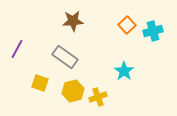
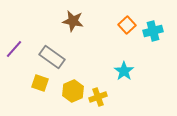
brown star: rotated 15 degrees clockwise
purple line: moved 3 px left; rotated 12 degrees clockwise
gray rectangle: moved 13 px left
yellow hexagon: rotated 10 degrees counterclockwise
